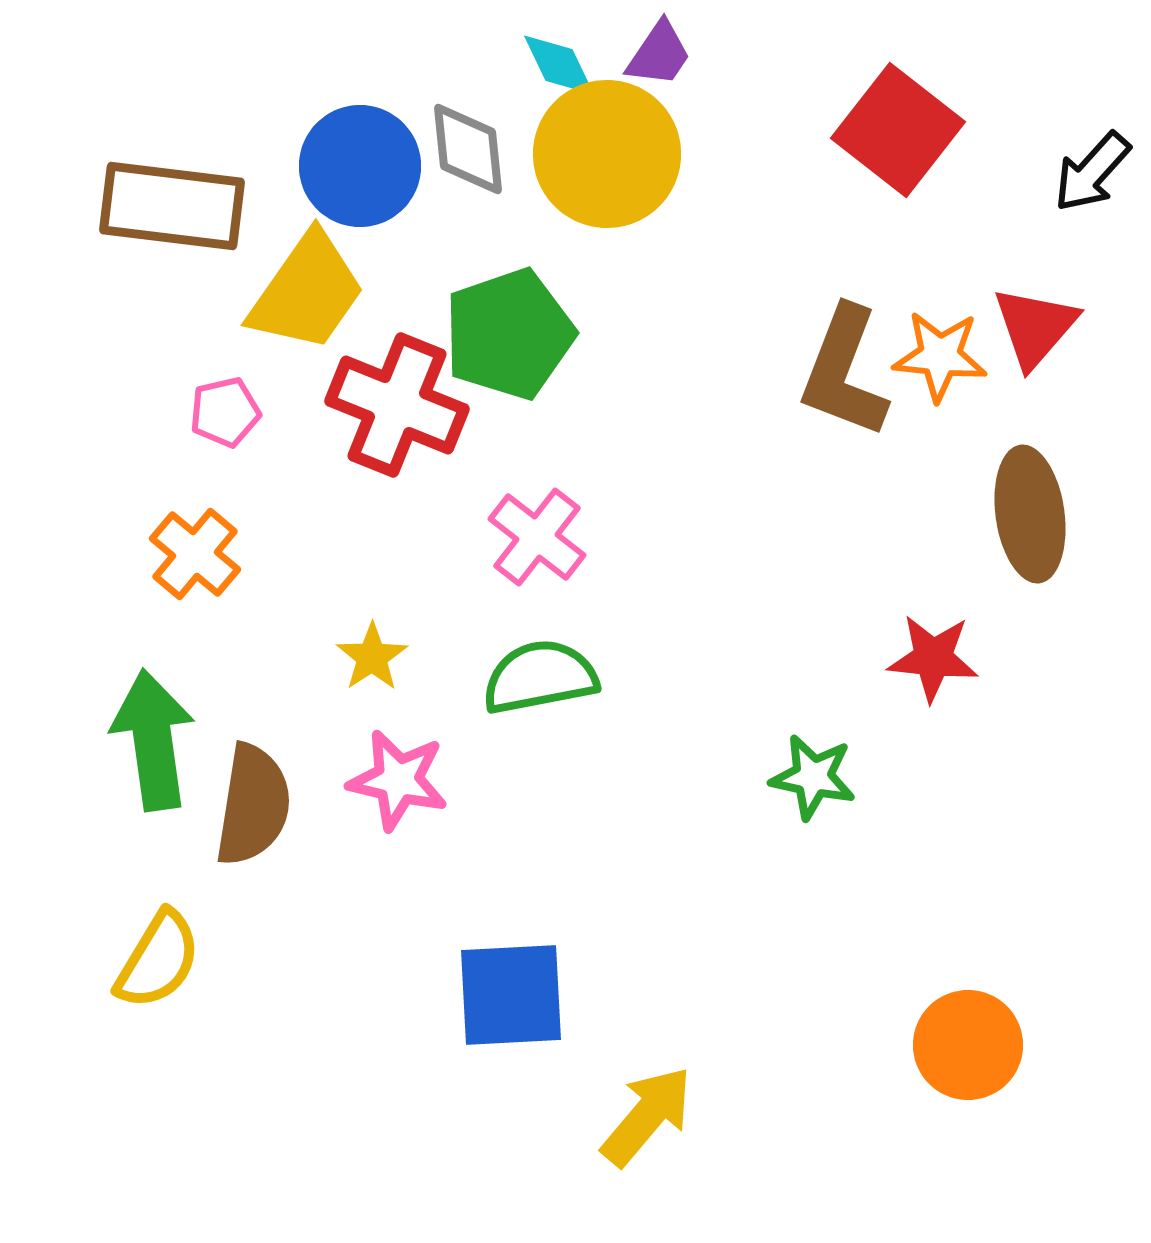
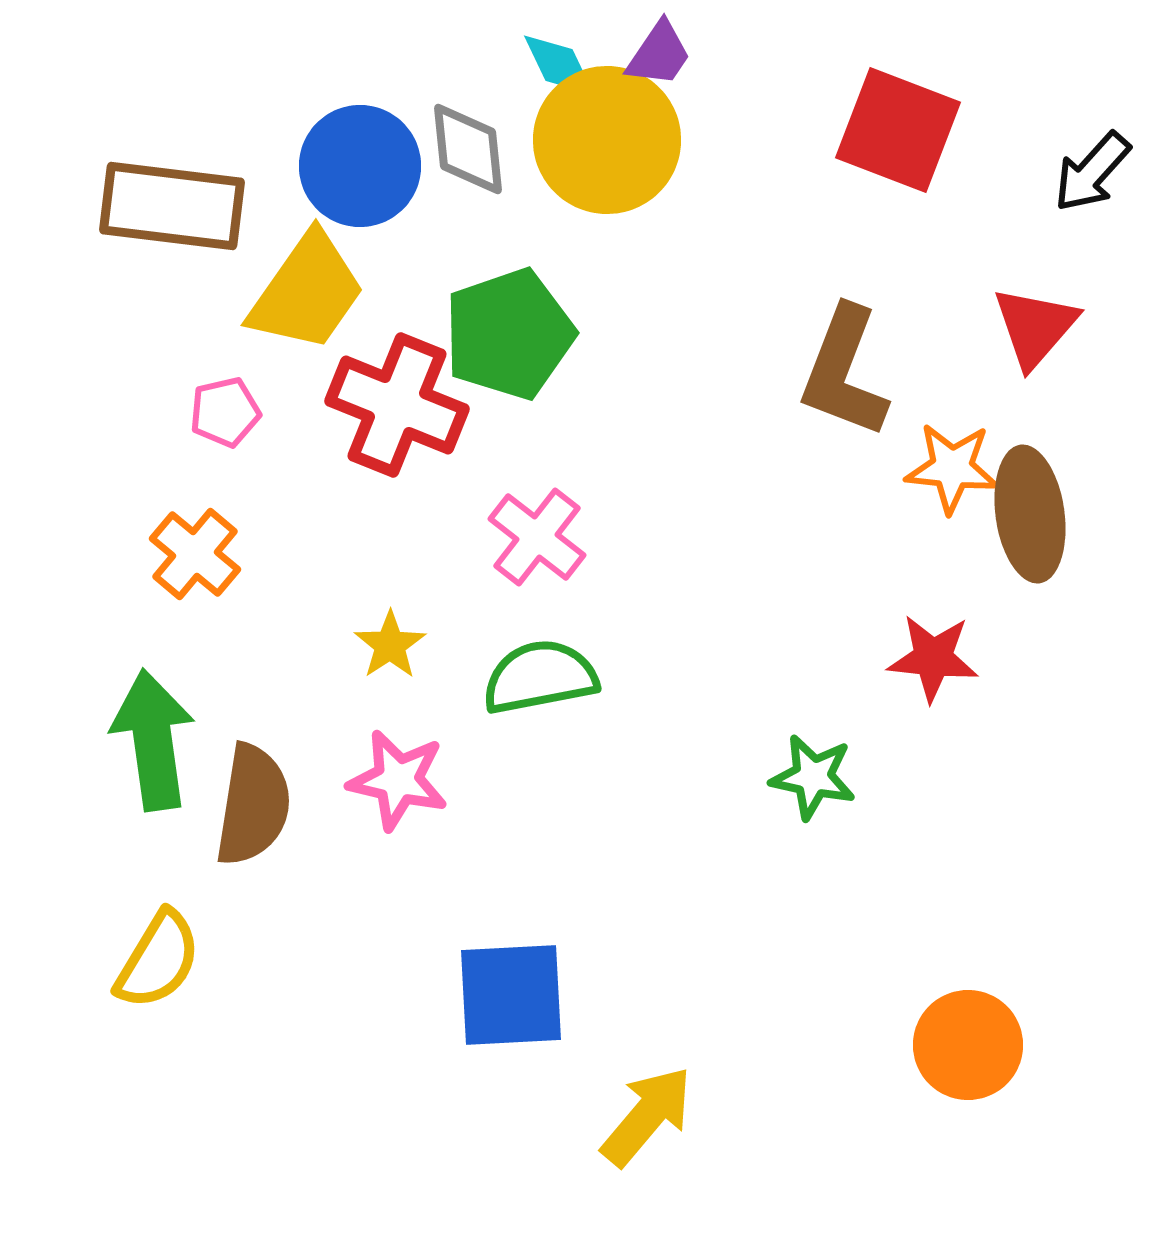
red square: rotated 17 degrees counterclockwise
yellow circle: moved 14 px up
orange star: moved 12 px right, 112 px down
yellow star: moved 18 px right, 12 px up
